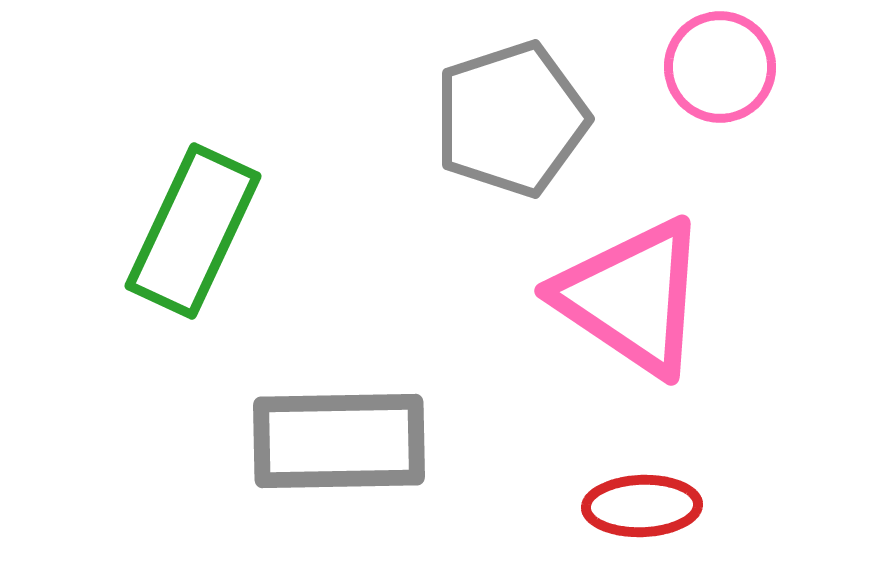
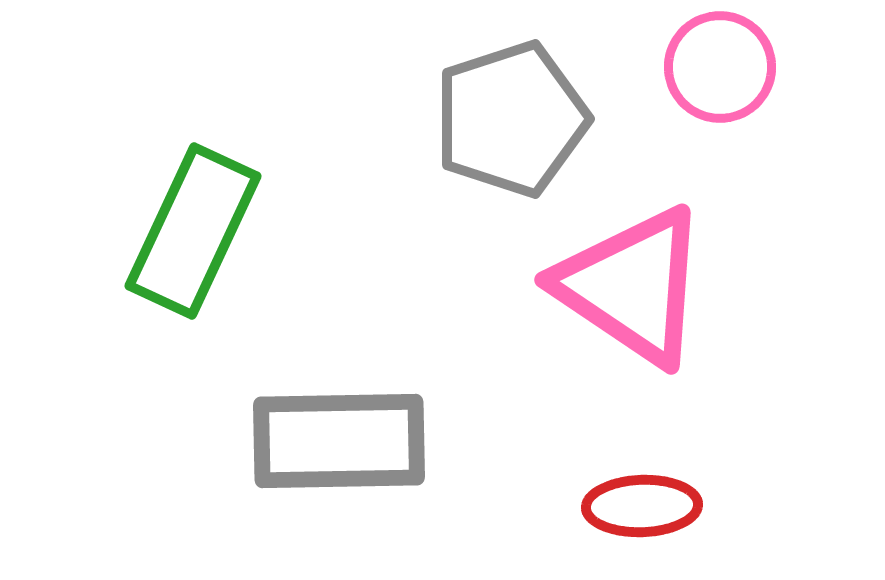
pink triangle: moved 11 px up
